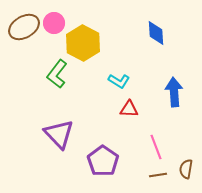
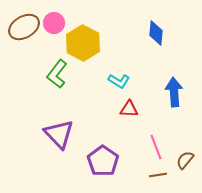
blue diamond: rotated 10 degrees clockwise
brown semicircle: moved 1 px left, 9 px up; rotated 30 degrees clockwise
